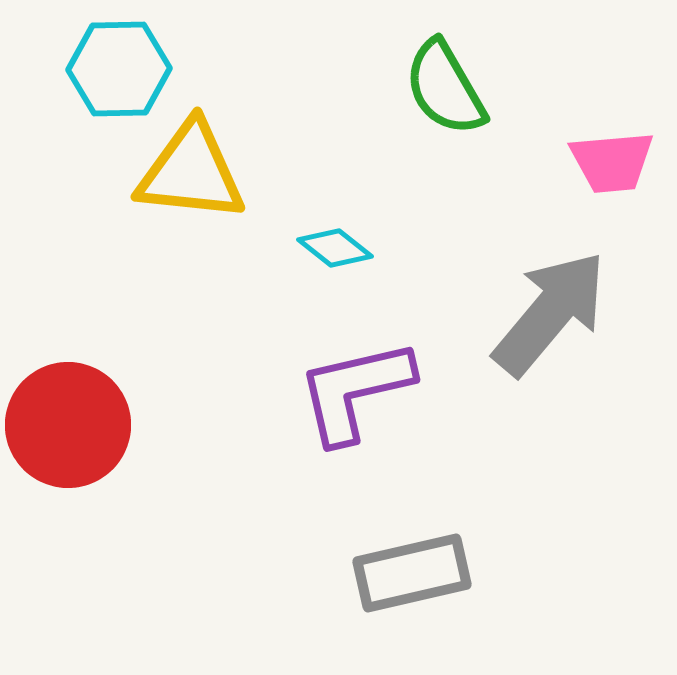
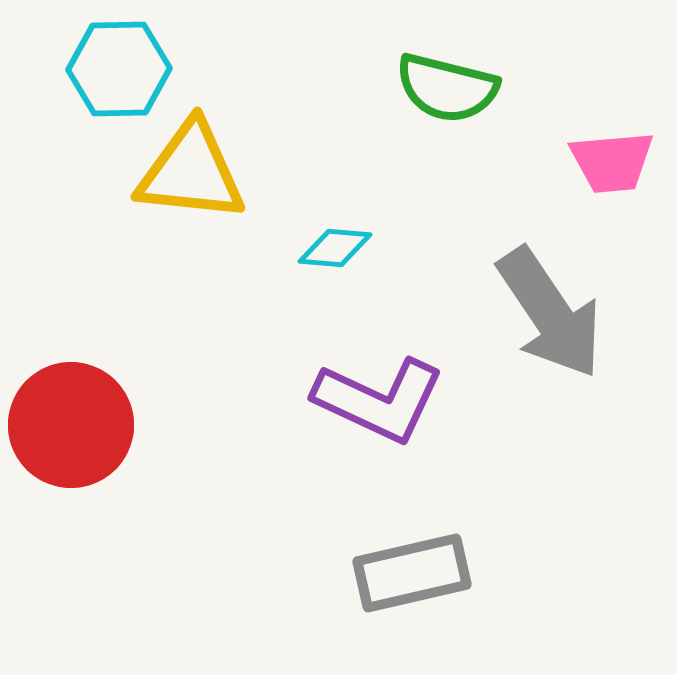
green semicircle: moved 2 px right; rotated 46 degrees counterclockwise
cyan diamond: rotated 34 degrees counterclockwise
gray arrow: rotated 106 degrees clockwise
purple L-shape: moved 24 px right, 9 px down; rotated 142 degrees counterclockwise
red circle: moved 3 px right
